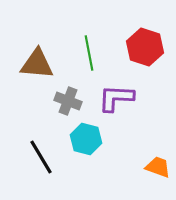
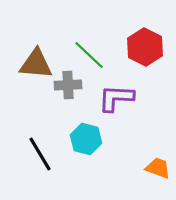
red hexagon: rotated 9 degrees clockwise
green line: moved 2 px down; rotated 36 degrees counterclockwise
brown triangle: moved 1 px left
gray cross: moved 16 px up; rotated 24 degrees counterclockwise
black line: moved 1 px left, 3 px up
orange trapezoid: moved 1 px down
